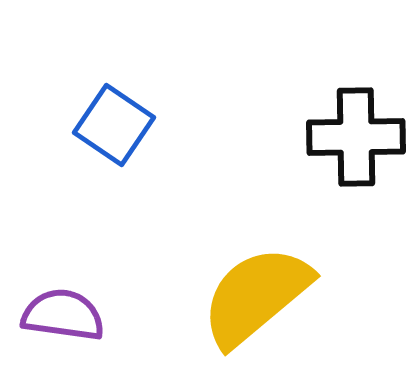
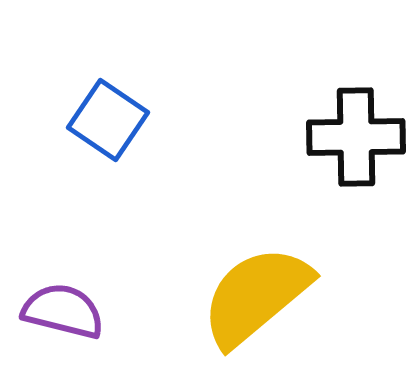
blue square: moved 6 px left, 5 px up
purple semicircle: moved 4 px up; rotated 6 degrees clockwise
